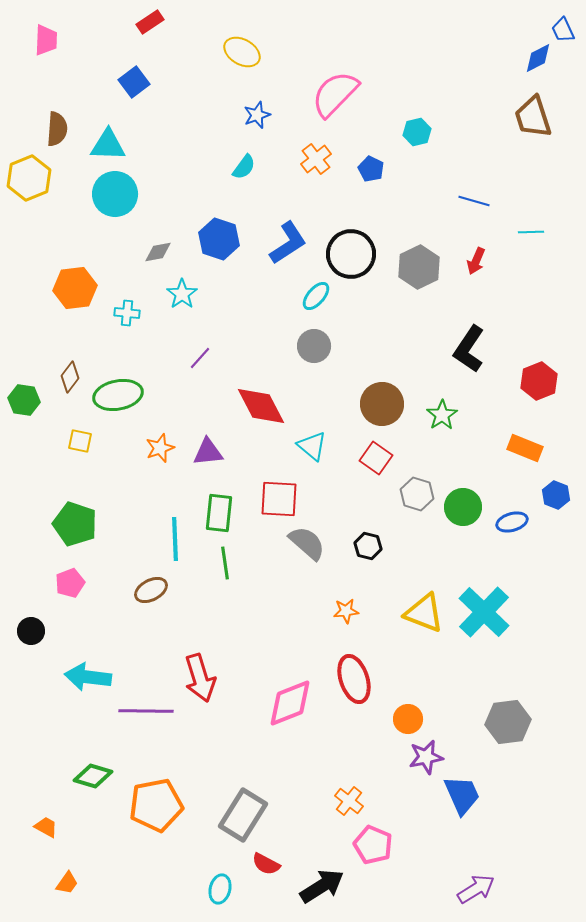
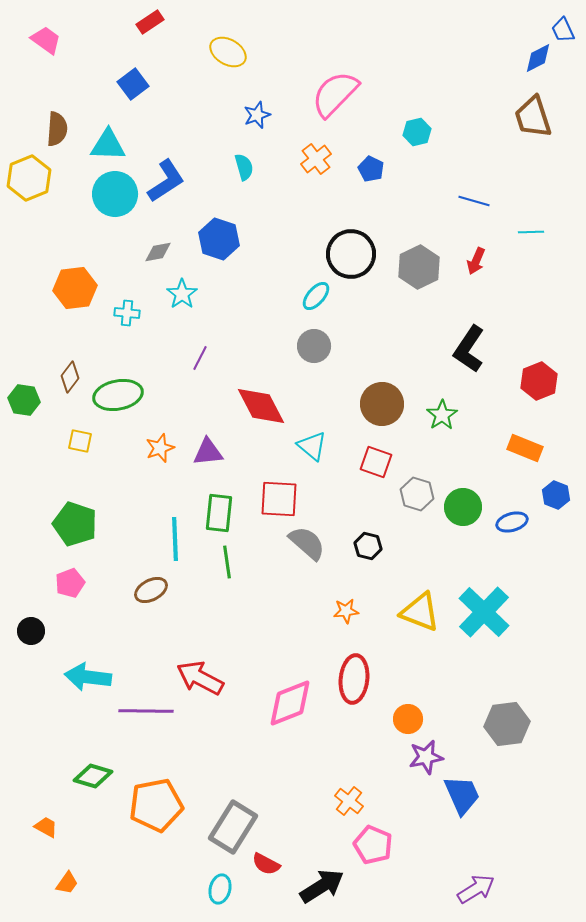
pink trapezoid at (46, 40): rotated 56 degrees counterclockwise
yellow ellipse at (242, 52): moved 14 px left
blue square at (134, 82): moved 1 px left, 2 px down
cyan semicircle at (244, 167): rotated 52 degrees counterclockwise
blue L-shape at (288, 243): moved 122 px left, 62 px up
purple line at (200, 358): rotated 15 degrees counterclockwise
red square at (376, 458): moved 4 px down; rotated 16 degrees counterclockwise
green line at (225, 563): moved 2 px right, 1 px up
yellow triangle at (424, 613): moved 4 px left, 1 px up
red arrow at (200, 678): rotated 135 degrees clockwise
red ellipse at (354, 679): rotated 24 degrees clockwise
gray hexagon at (508, 722): moved 1 px left, 2 px down
gray rectangle at (243, 815): moved 10 px left, 12 px down
